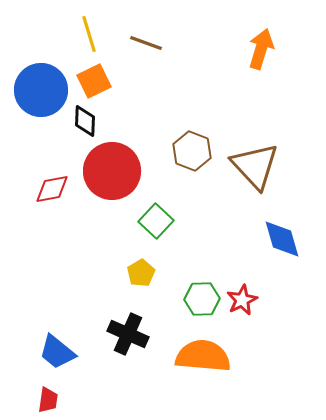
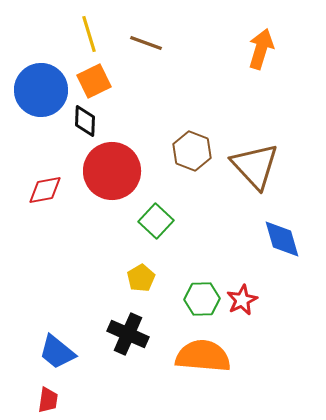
red diamond: moved 7 px left, 1 px down
yellow pentagon: moved 5 px down
